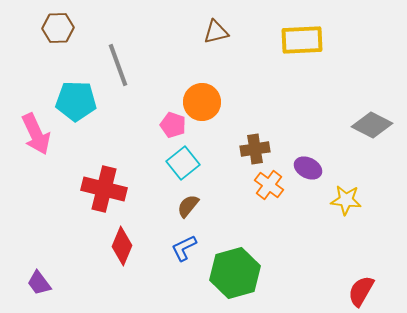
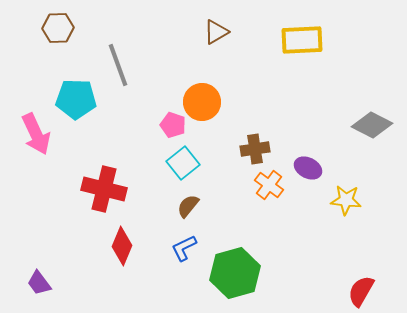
brown triangle: rotated 16 degrees counterclockwise
cyan pentagon: moved 2 px up
